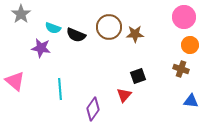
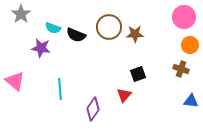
black square: moved 2 px up
